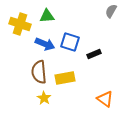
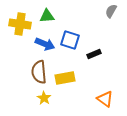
yellow cross: rotated 10 degrees counterclockwise
blue square: moved 2 px up
